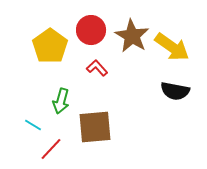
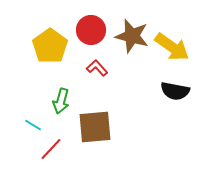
brown star: rotated 16 degrees counterclockwise
